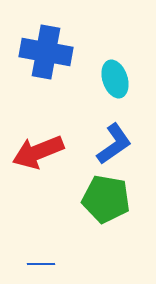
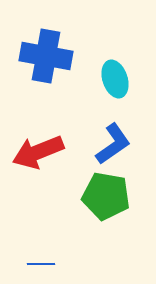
blue cross: moved 4 px down
blue L-shape: moved 1 px left
green pentagon: moved 3 px up
